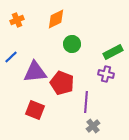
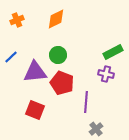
green circle: moved 14 px left, 11 px down
gray cross: moved 3 px right, 3 px down
